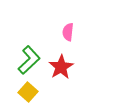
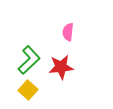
red star: rotated 25 degrees clockwise
yellow square: moved 2 px up
